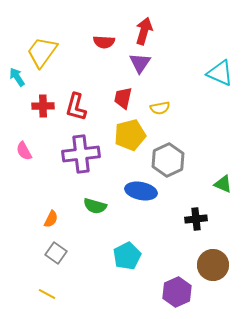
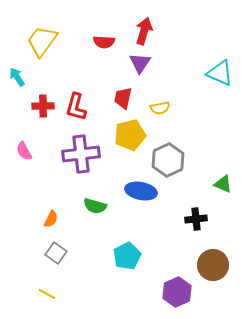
yellow trapezoid: moved 11 px up
